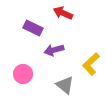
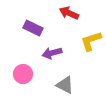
red arrow: moved 6 px right
purple arrow: moved 2 px left, 3 px down
yellow L-shape: moved 23 px up; rotated 25 degrees clockwise
gray triangle: rotated 12 degrees counterclockwise
